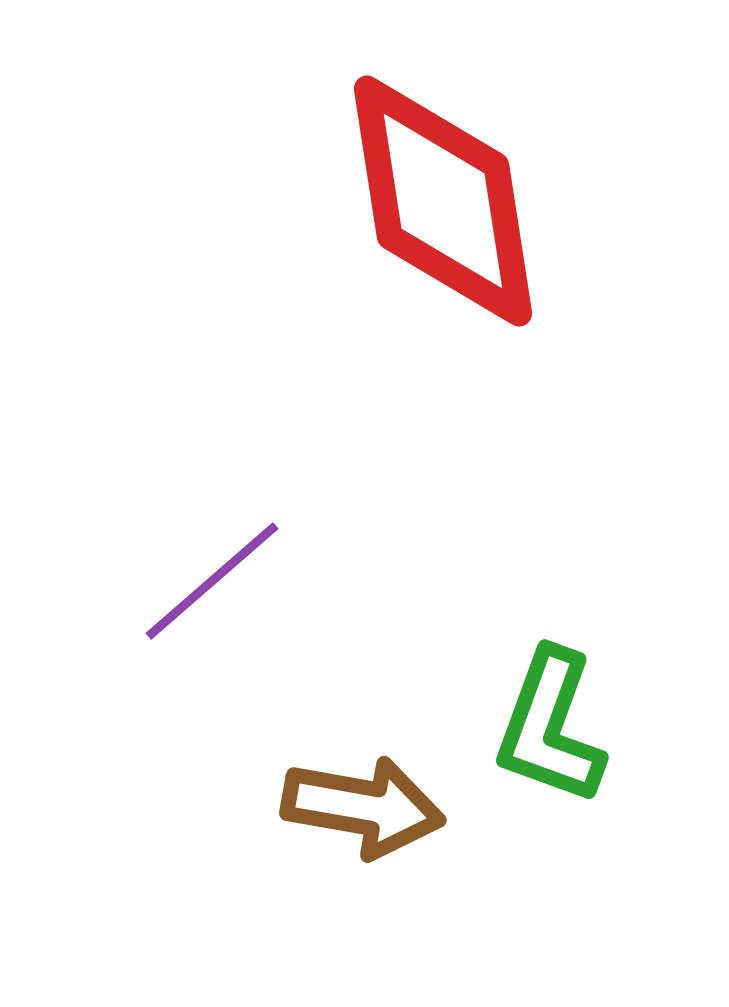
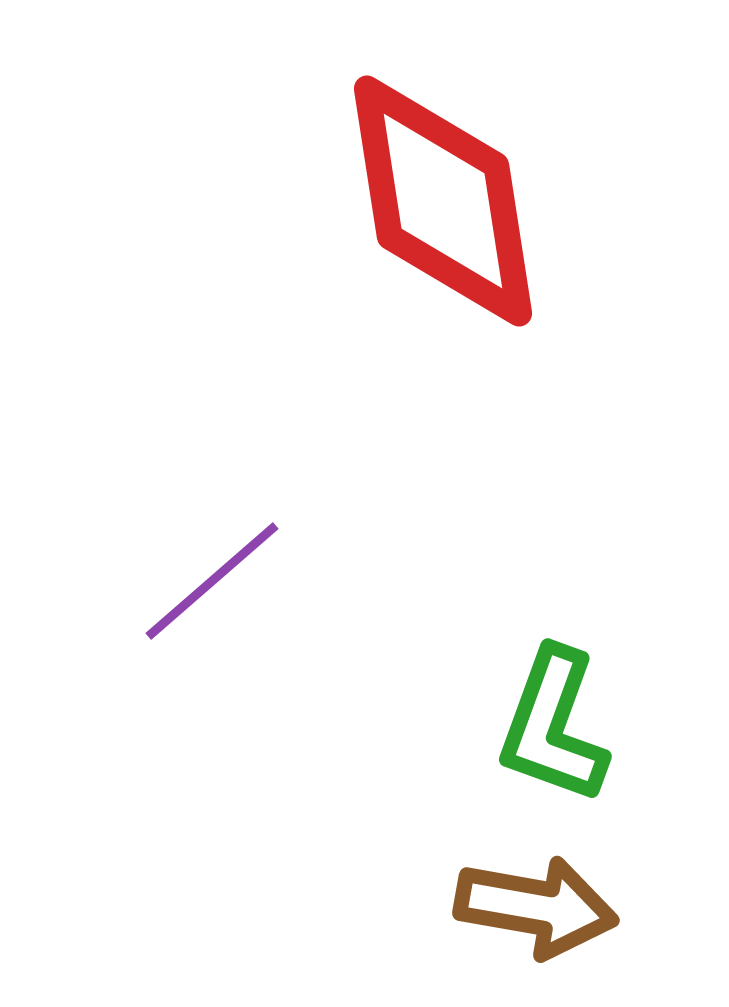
green L-shape: moved 3 px right, 1 px up
brown arrow: moved 173 px right, 100 px down
